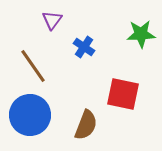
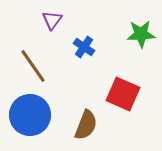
red square: rotated 12 degrees clockwise
